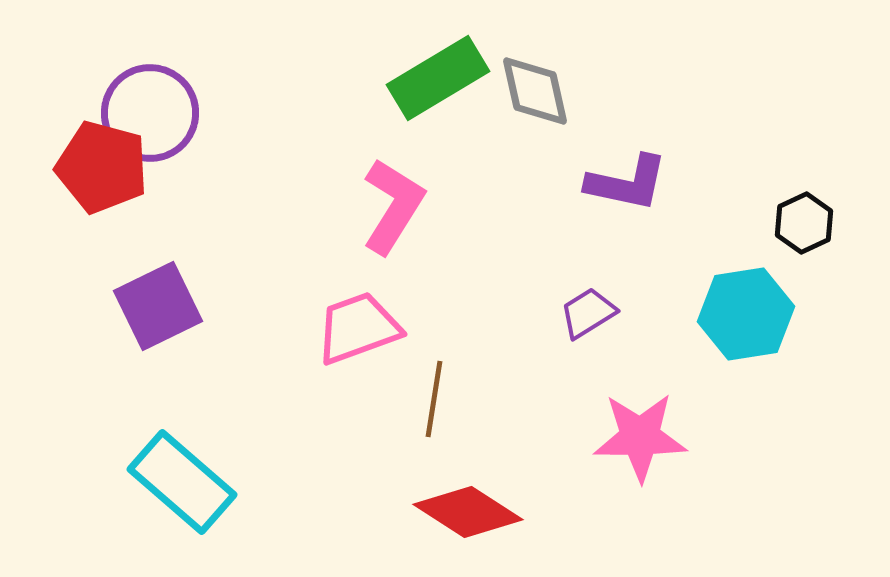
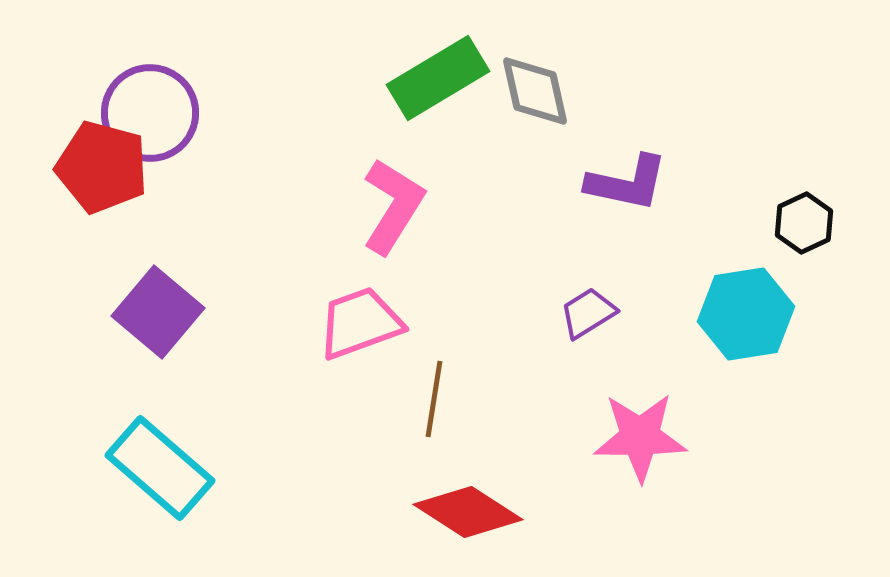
purple square: moved 6 px down; rotated 24 degrees counterclockwise
pink trapezoid: moved 2 px right, 5 px up
cyan rectangle: moved 22 px left, 14 px up
